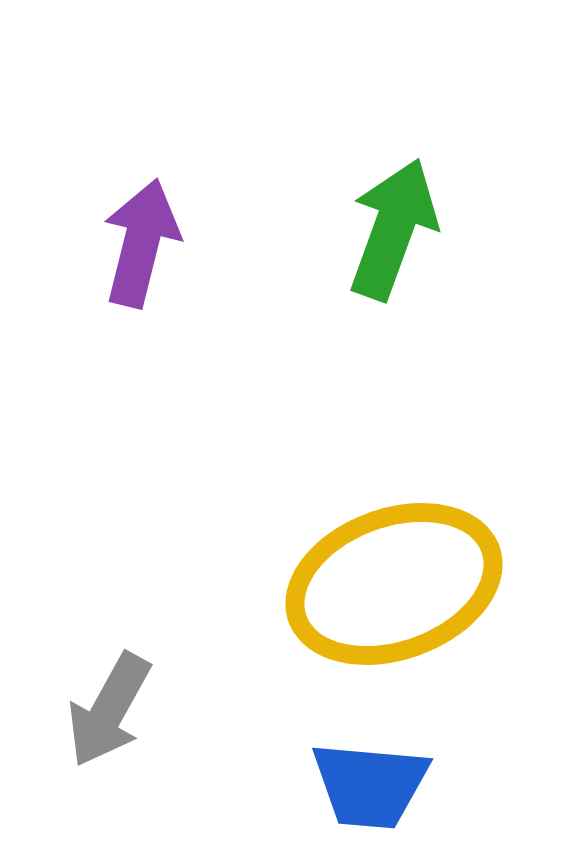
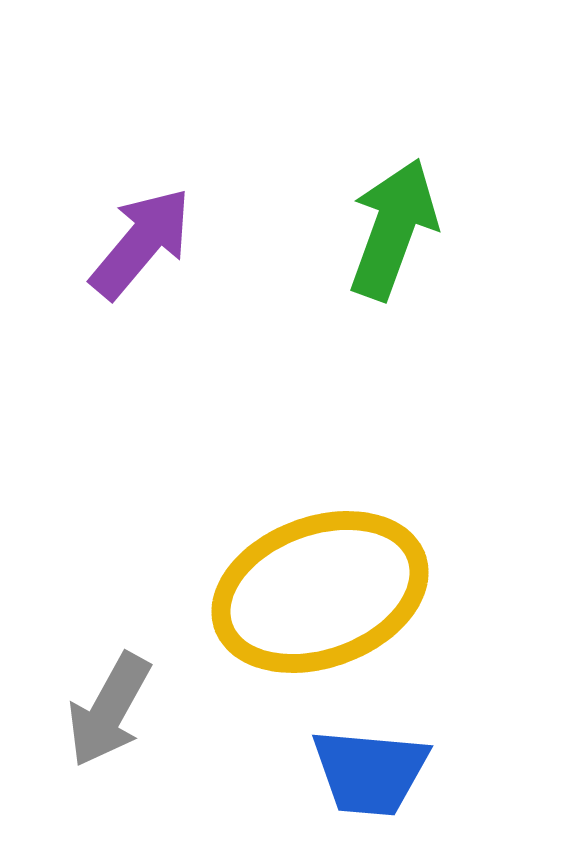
purple arrow: rotated 26 degrees clockwise
yellow ellipse: moved 74 px left, 8 px down
blue trapezoid: moved 13 px up
